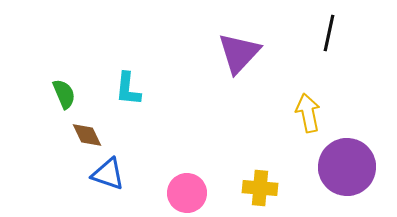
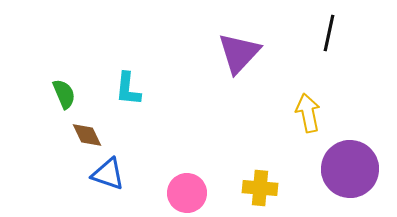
purple circle: moved 3 px right, 2 px down
